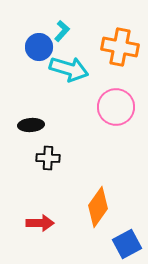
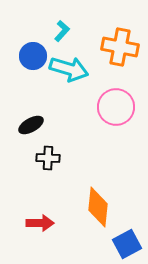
blue circle: moved 6 px left, 9 px down
black ellipse: rotated 25 degrees counterclockwise
orange diamond: rotated 30 degrees counterclockwise
